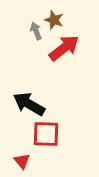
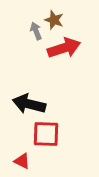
red arrow: rotated 20 degrees clockwise
black arrow: rotated 16 degrees counterclockwise
red triangle: rotated 24 degrees counterclockwise
